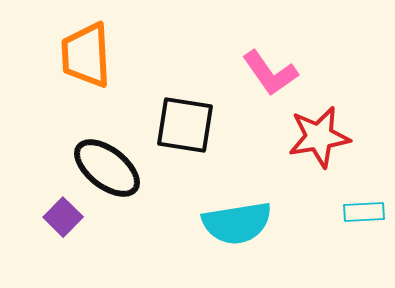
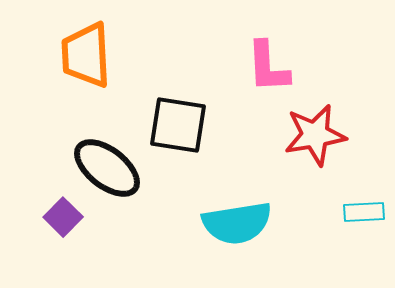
pink L-shape: moved 2 px left, 6 px up; rotated 32 degrees clockwise
black square: moved 7 px left
red star: moved 4 px left, 2 px up
